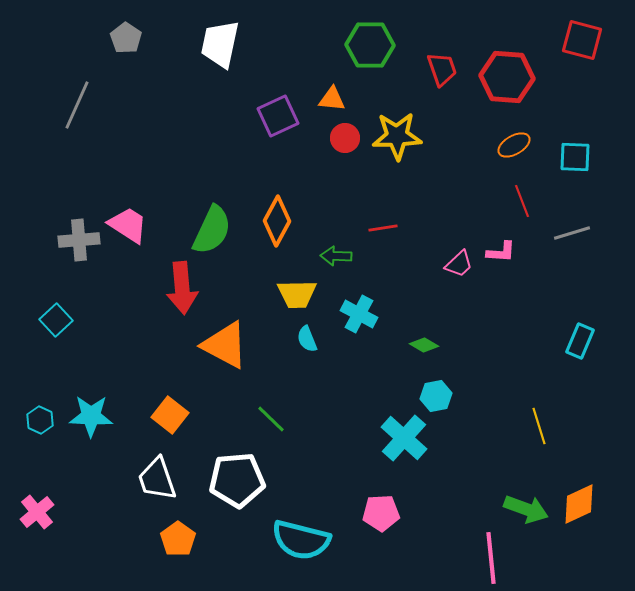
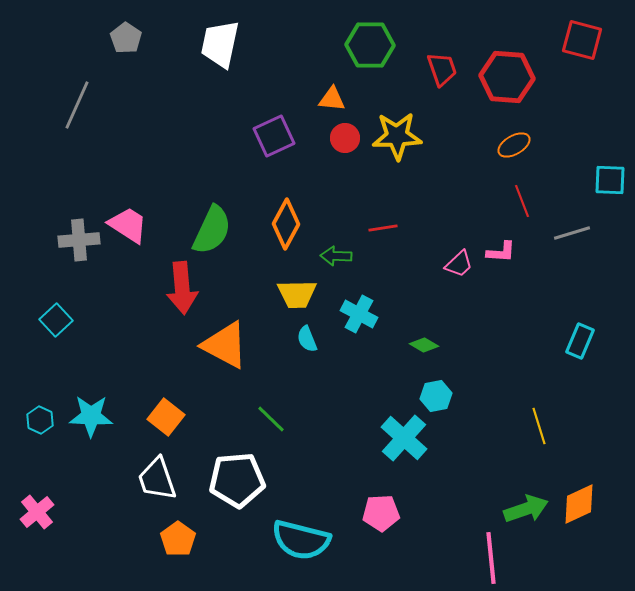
purple square at (278, 116): moved 4 px left, 20 px down
cyan square at (575, 157): moved 35 px right, 23 px down
orange diamond at (277, 221): moved 9 px right, 3 px down
orange square at (170, 415): moved 4 px left, 2 px down
green arrow at (526, 509): rotated 39 degrees counterclockwise
